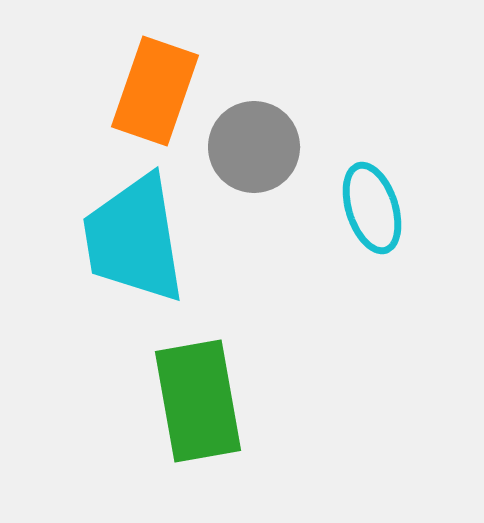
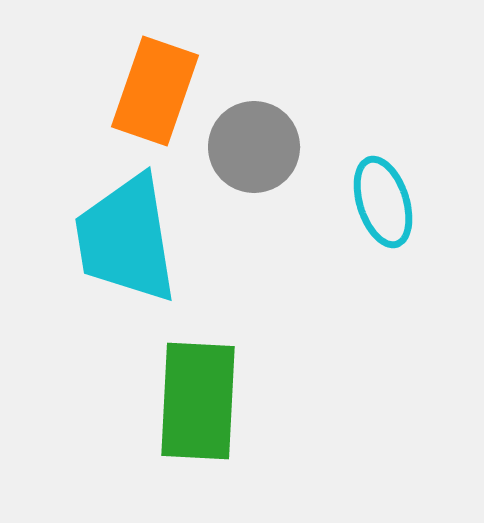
cyan ellipse: moved 11 px right, 6 px up
cyan trapezoid: moved 8 px left
green rectangle: rotated 13 degrees clockwise
